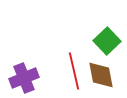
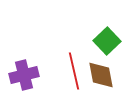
purple cross: moved 3 px up; rotated 8 degrees clockwise
